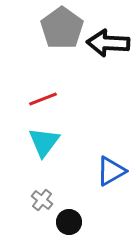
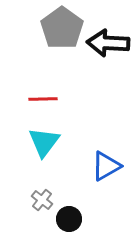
red line: rotated 20 degrees clockwise
blue triangle: moved 5 px left, 5 px up
black circle: moved 3 px up
